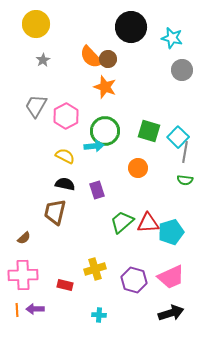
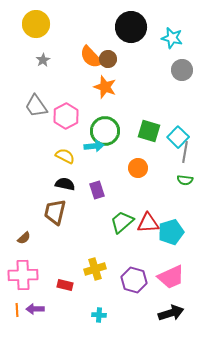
gray trapezoid: rotated 65 degrees counterclockwise
